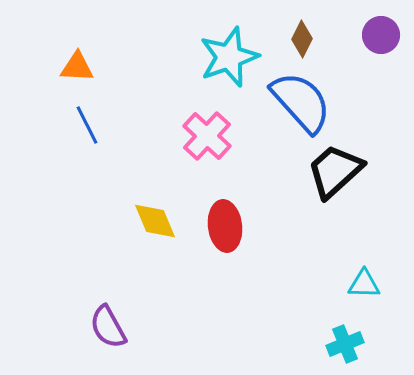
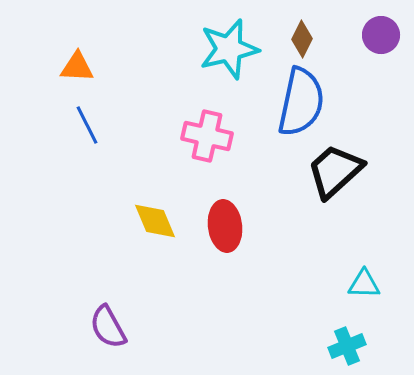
cyan star: moved 8 px up; rotated 6 degrees clockwise
blue semicircle: rotated 54 degrees clockwise
pink cross: rotated 30 degrees counterclockwise
cyan cross: moved 2 px right, 2 px down
